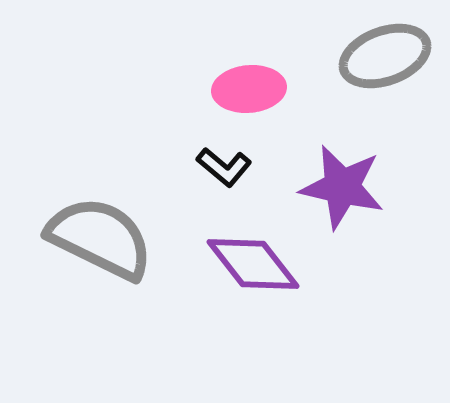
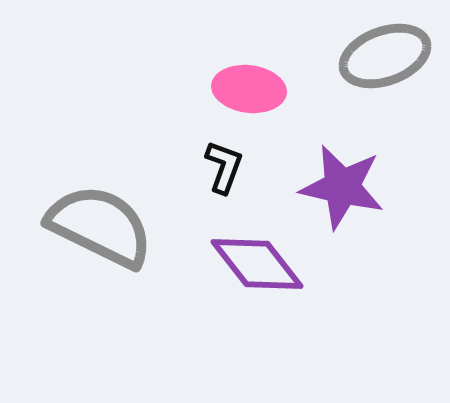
pink ellipse: rotated 12 degrees clockwise
black L-shape: rotated 110 degrees counterclockwise
gray semicircle: moved 12 px up
purple diamond: moved 4 px right
